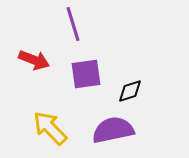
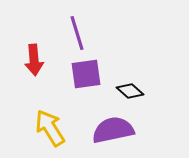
purple line: moved 4 px right, 9 px down
red arrow: rotated 64 degrees clockwise
black diamond: rotated 60 degrees clockwise
yellow arrow: rotated 12 degrees clockwise
